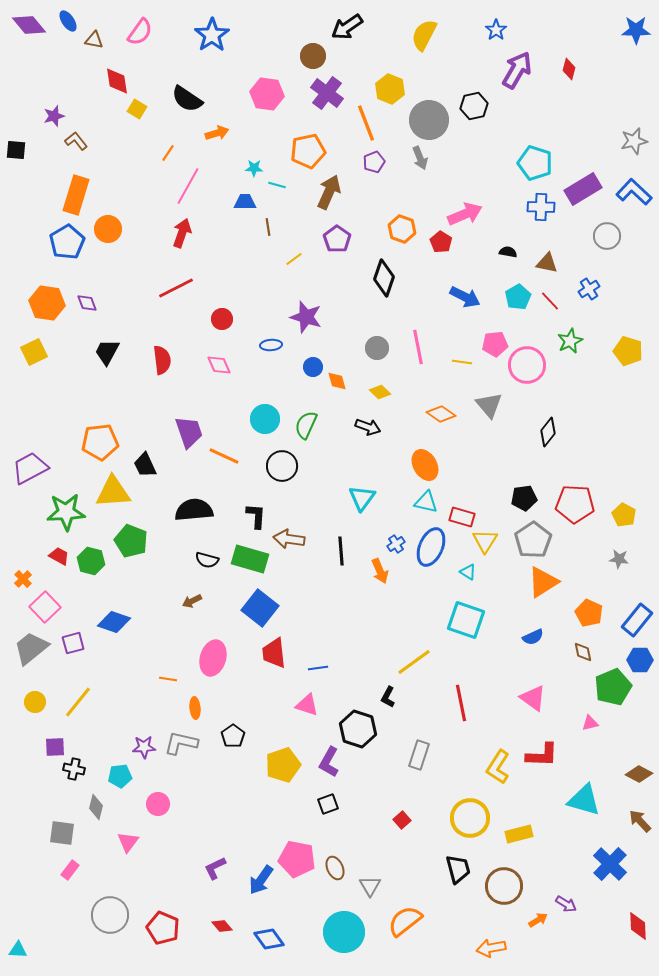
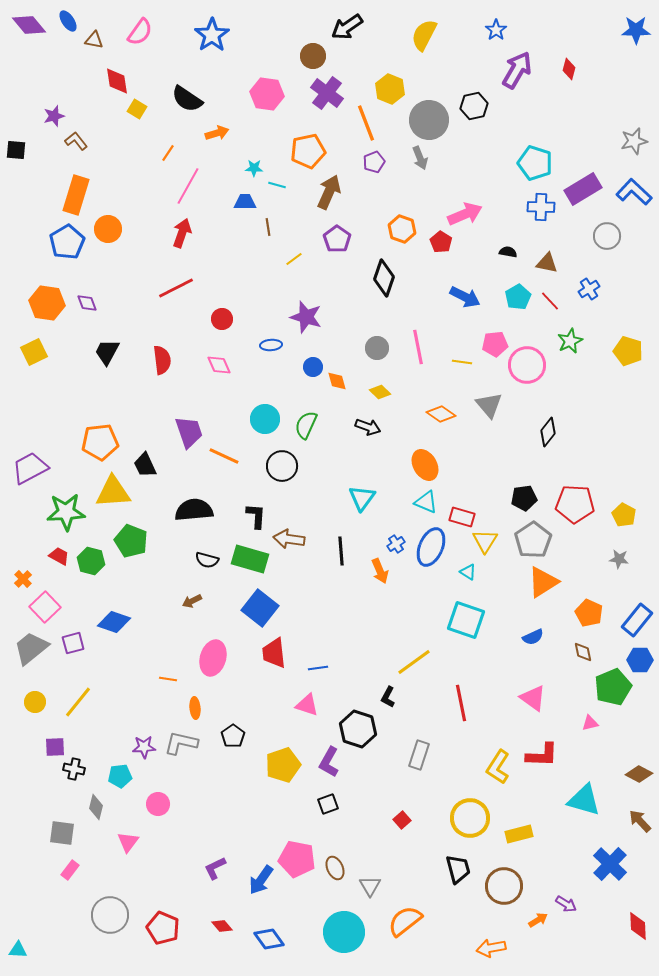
cyan triangle at (426, 502): rotated 10 degrees clockwise
